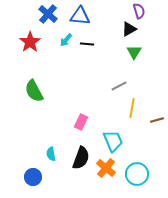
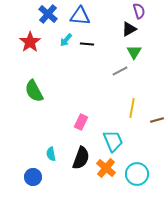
gray line: moved 1 px right, 15 px up
